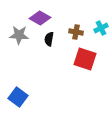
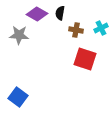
purple diamond: moved 3 px left, 4 px up
brown cross: moved 2 px up
black semicircle: moved 11 px right, 26 px up
